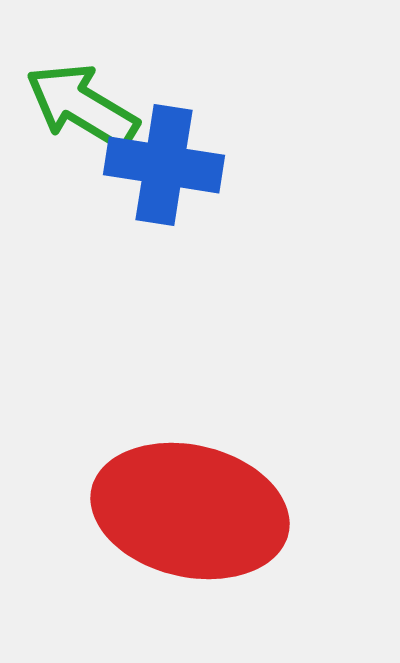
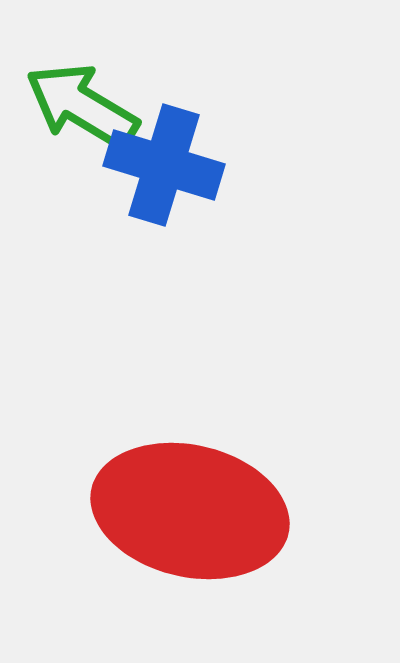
blue cross: rotated 8 degrees clockwise
